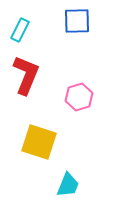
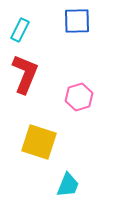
red L-shape: moved 1 px left, 1 px up
